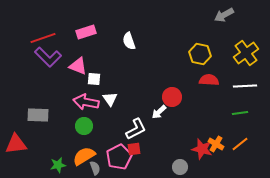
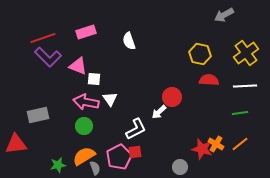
gray rectangle: rotated 15 degrees counterclockwise
red square: moved 1 px right, 3 px down
